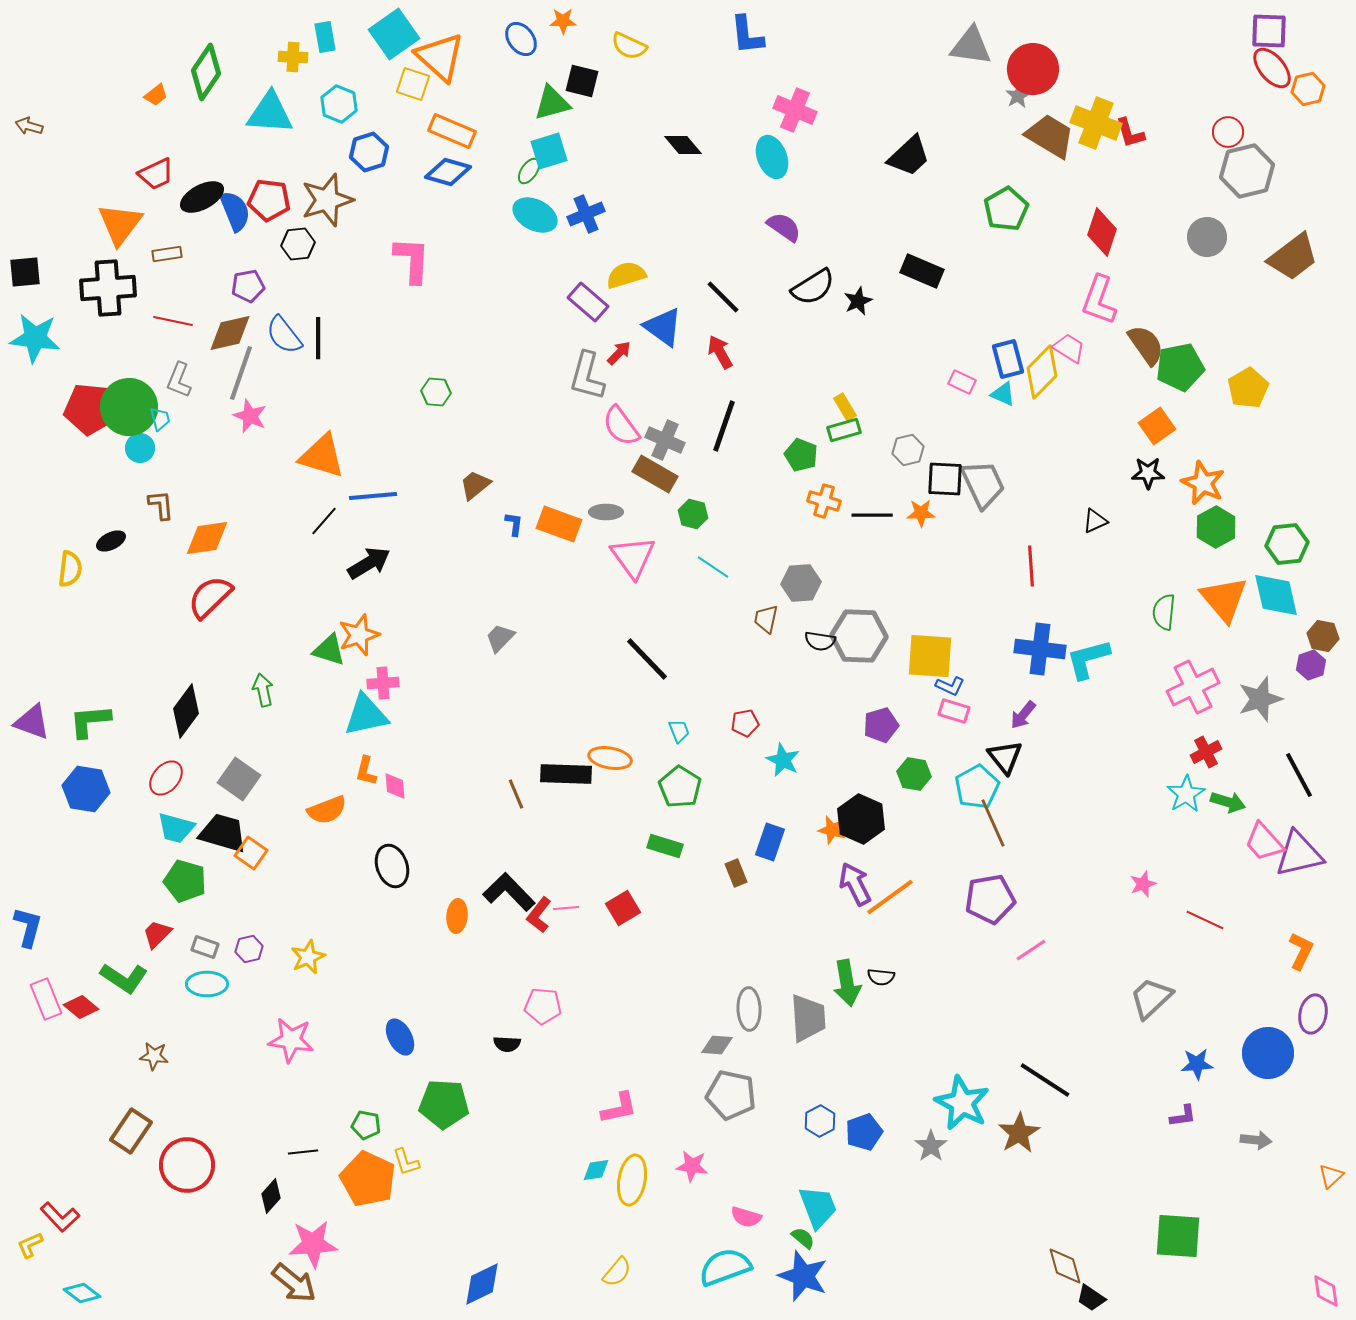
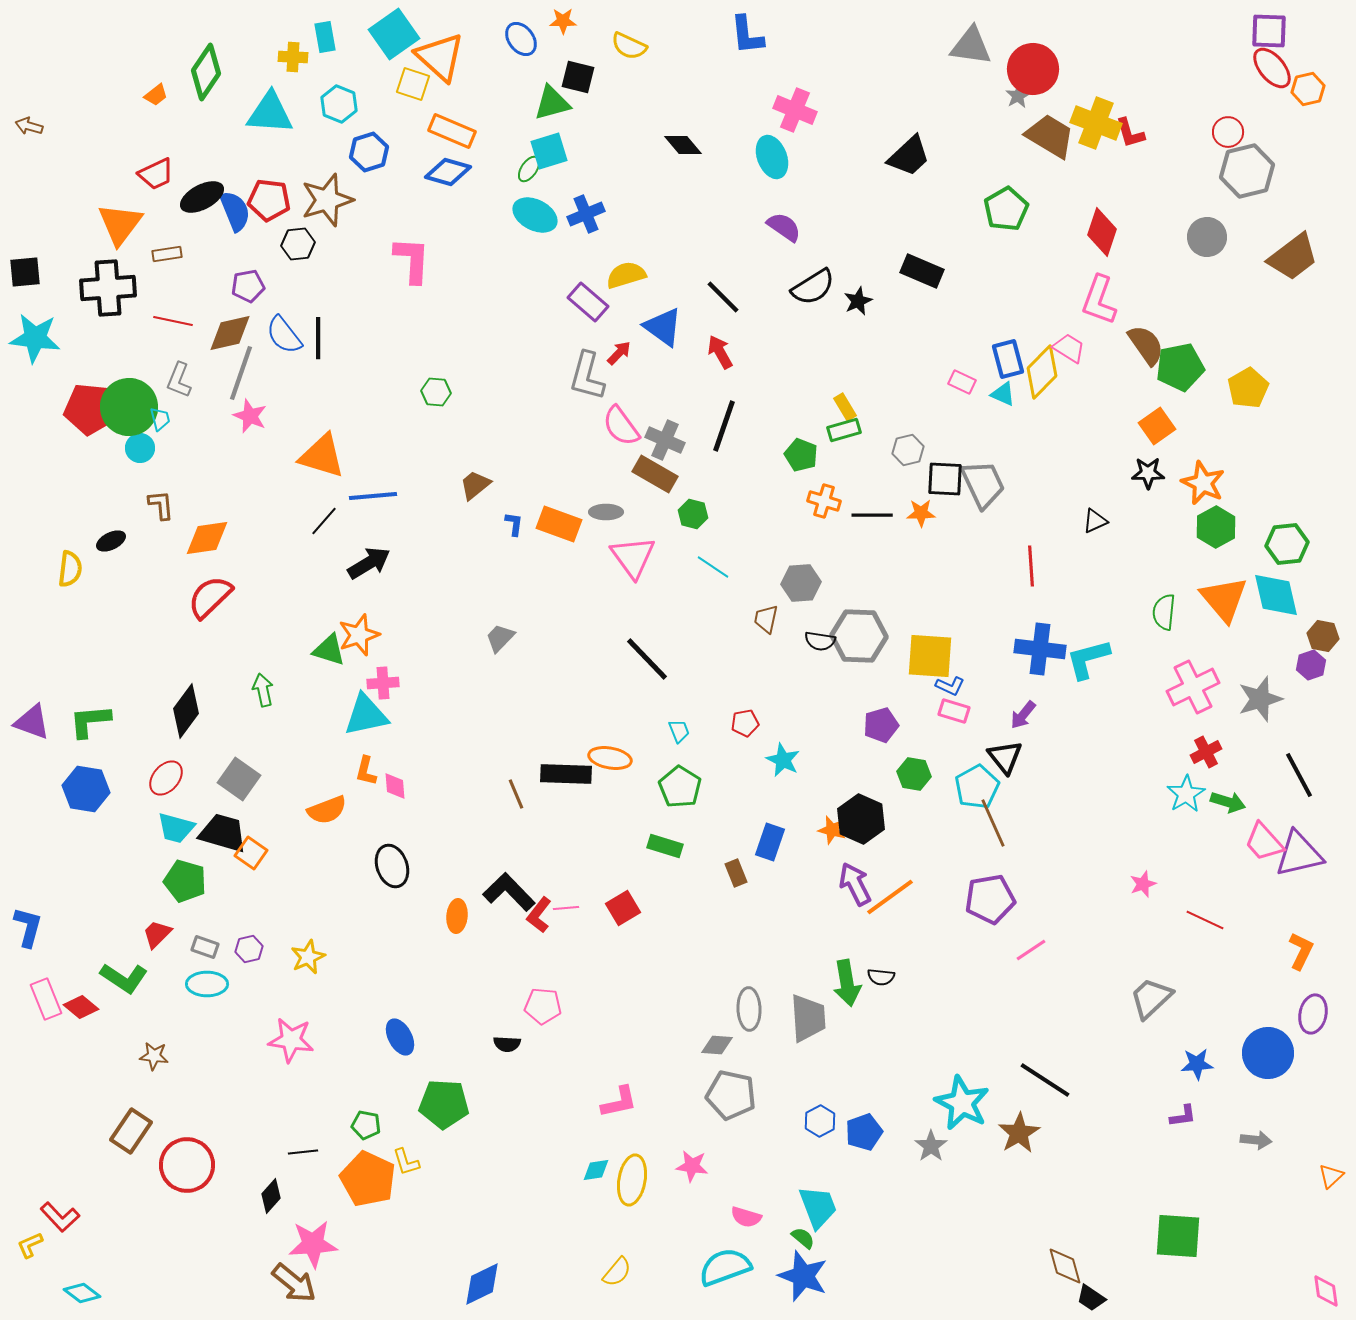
black square at (582, 81): moved 4 px left, 4 px up
green ellipse at (529, 171): moved 2 px up
pink L-shape at (619, 1108): moved 6 px up
